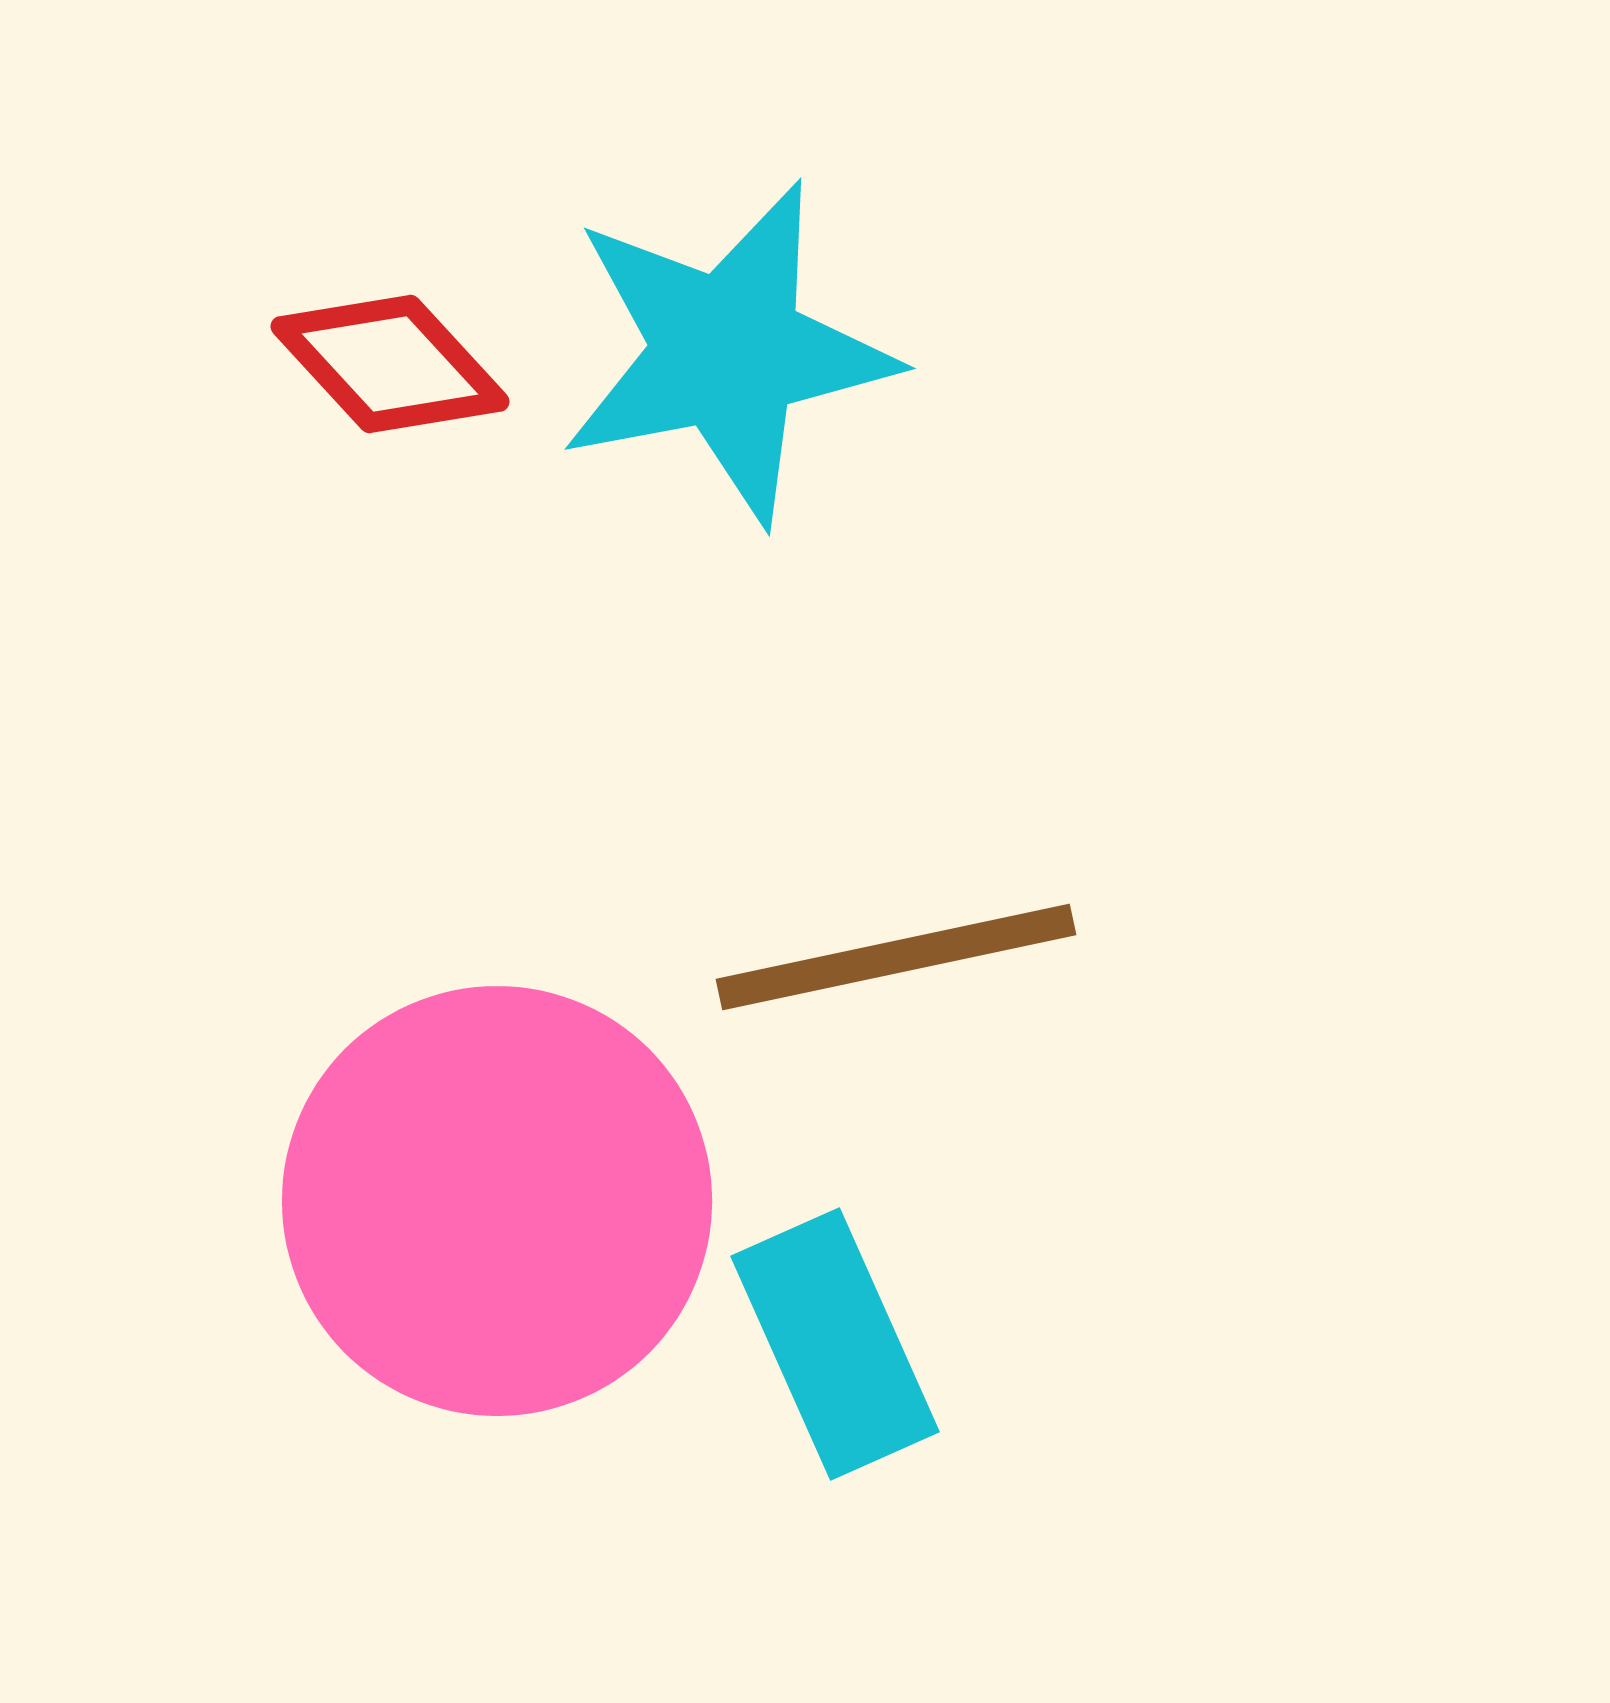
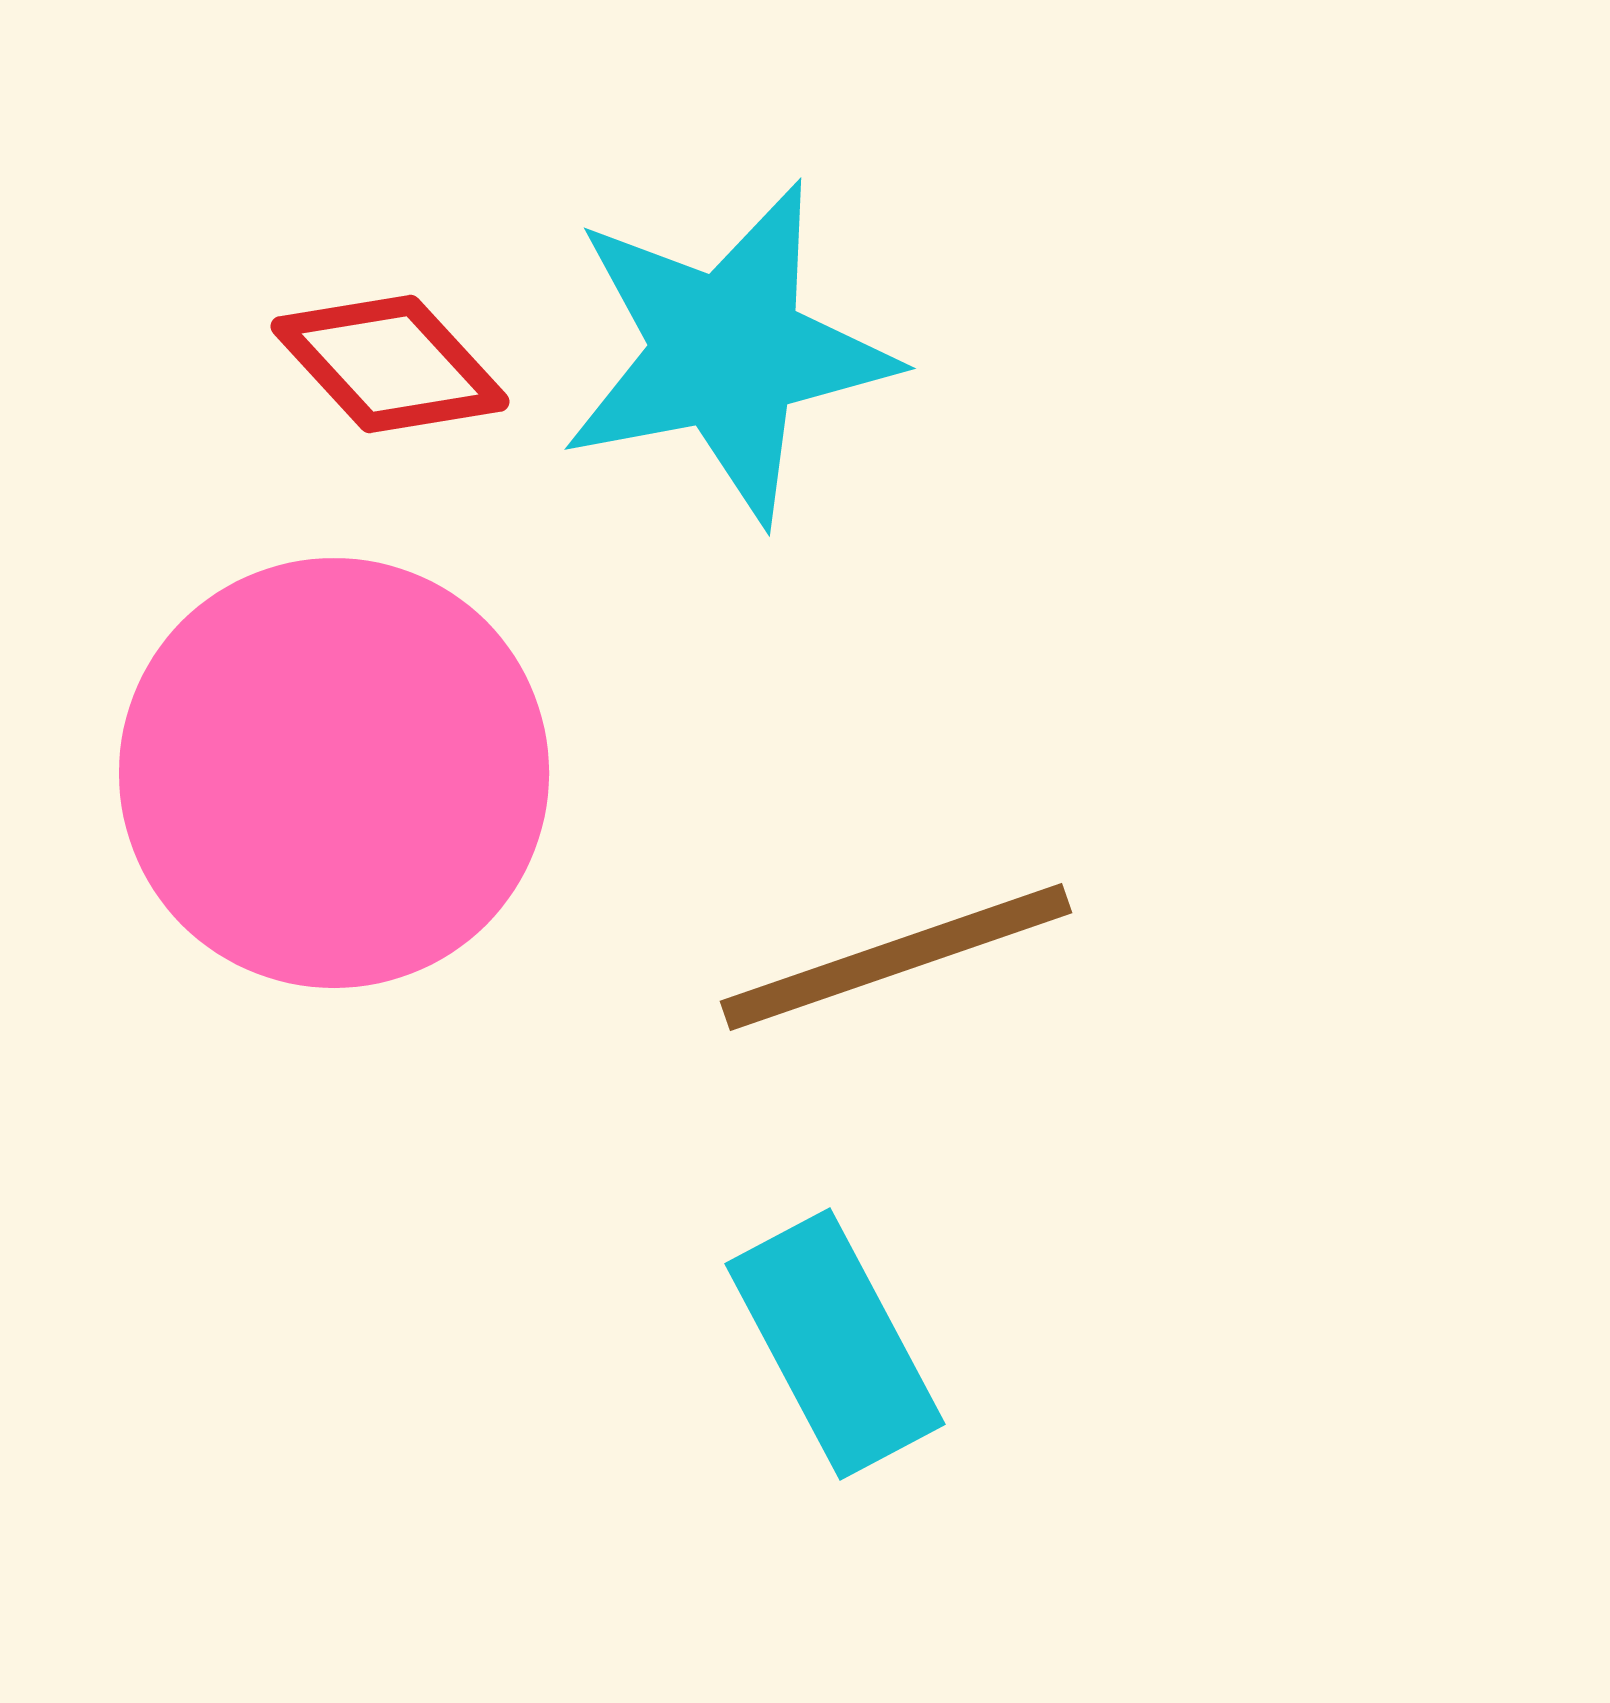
brown line: rotated 7 degrees counterclockwise
pink circle: moved 163 px left, 428 px up
cyan rectangle: rotated 4 degrees counterclockwise
